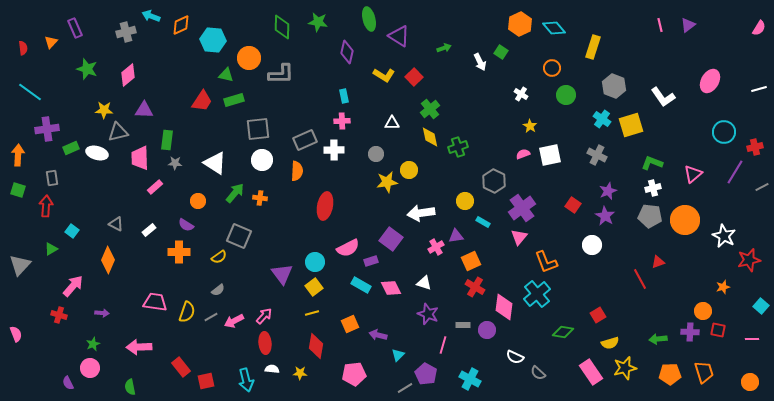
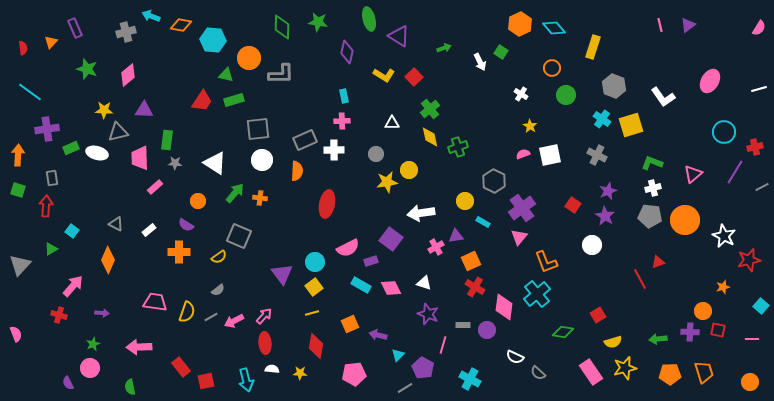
orange diamond at (181, 25): rotated 35 degrees clockwise
red ellipse at (325, 206): moved 2 px right, 2 px up
yellow semicircle at (610, 343): moved 3 px right, 1 px up
purple pentagon at (426, 374): moved 3 px left, 6 px up
